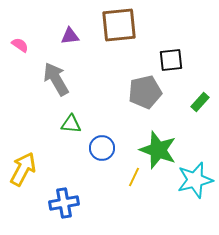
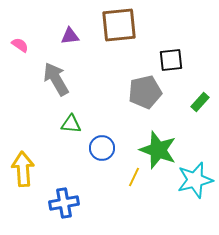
yellow arrow: rotated 32 degrees counterclockwise
